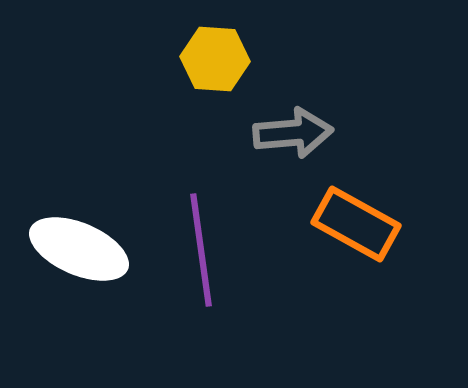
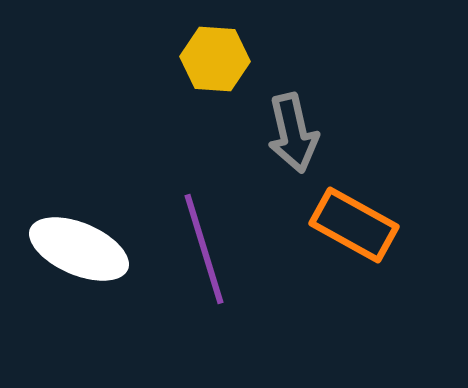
gray arrow: rotated 82 degrees clockwise
orange rectangle: moved 2 px left, 1 px down
purple line: moved 3 px right, 1 px up; rotated 9 degrees counterclockwise
